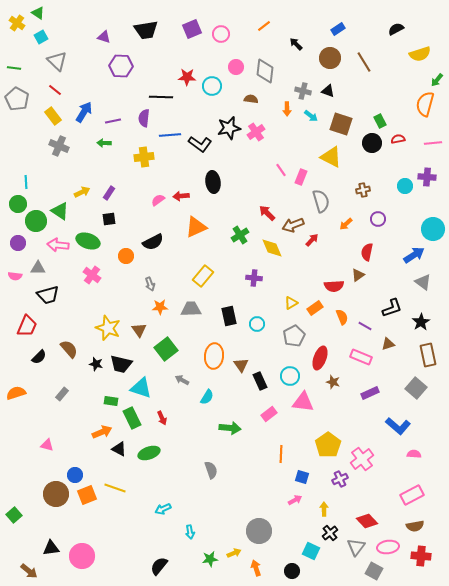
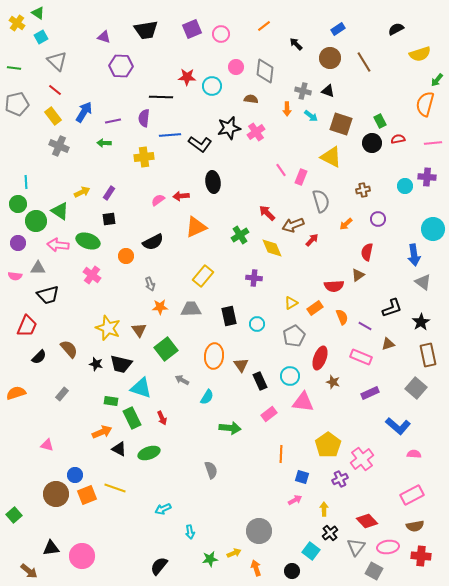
gray pentagon at (17, 99): moved 5 px down; rotated 30 degrees clockwise
blue arrow at (414, 255): rotated 115 degrees clockwise
cyan square at (311, 551): rotated 12 degrees clockwise
